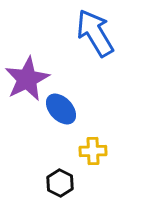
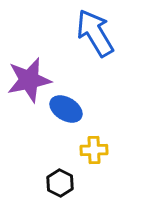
purple star: moved 2 px right, 1 px down; rotated 15 degrees clockwise
blue ellipse: moved 5 px right; rotated 16 degrees counterclockwise
yellow cross: moved 1 px right, 1 px up
